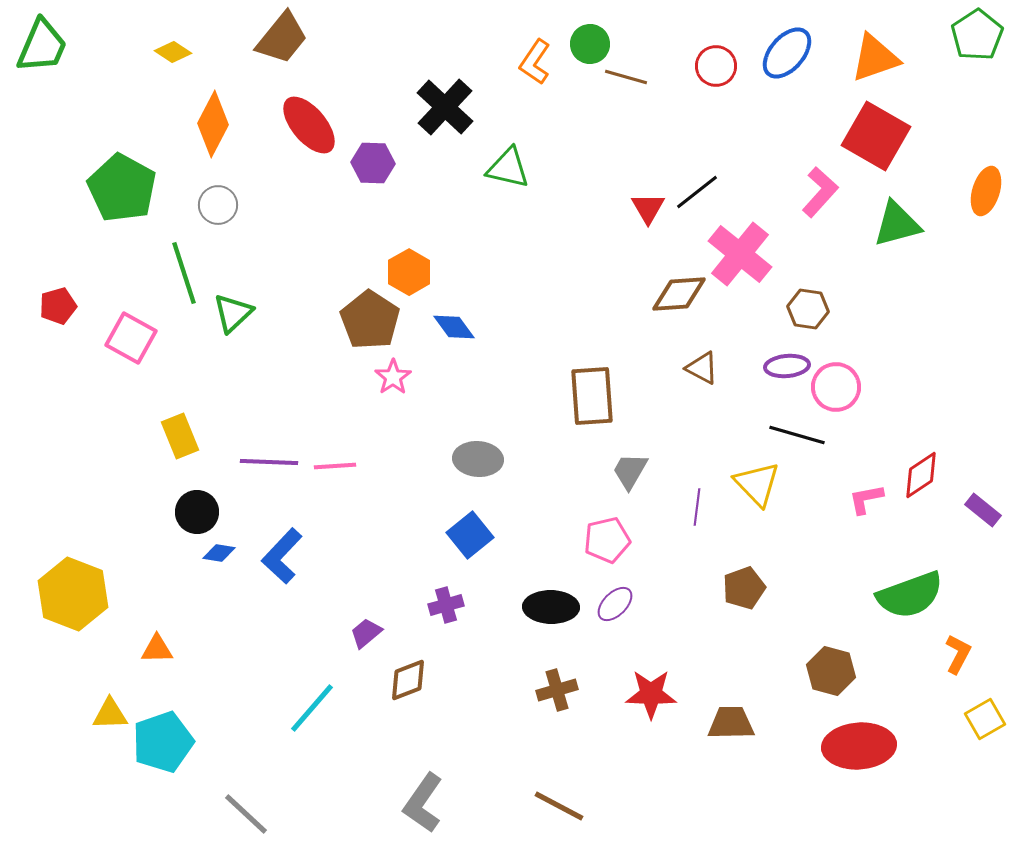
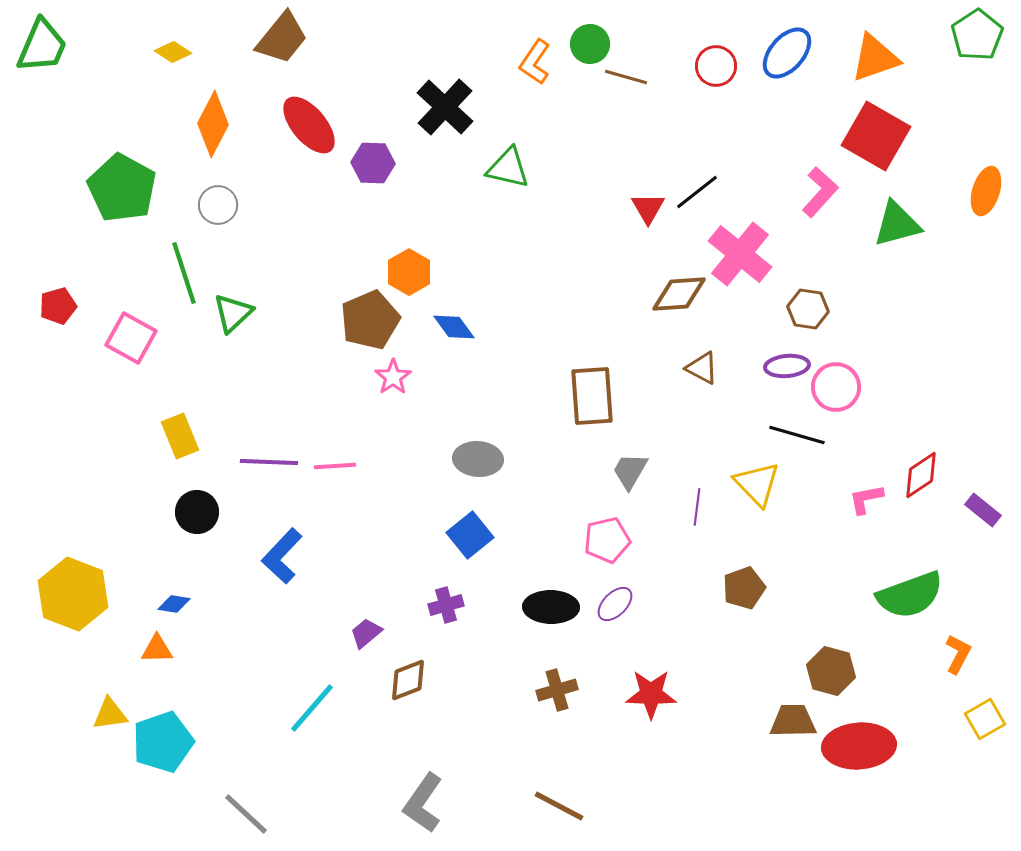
brown pentagon at (370, 320): rotated 16 degrees clockwise
blue diamond at (219, 553): moved 45 px left, 51 px down
yellow triangle at (110, 714): rotated 6 degrees counterclockwise
brown trapezoid at (731, 723): moved 62 px right, 2 px up
